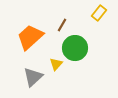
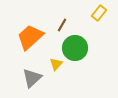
gray triangle: moved 1 px left, 1 px down
